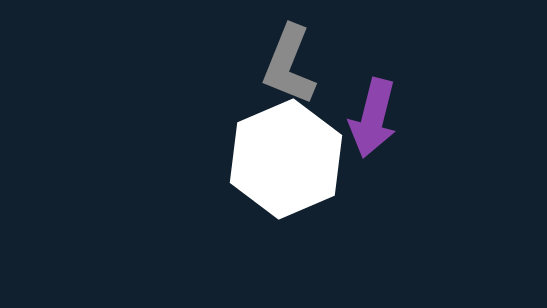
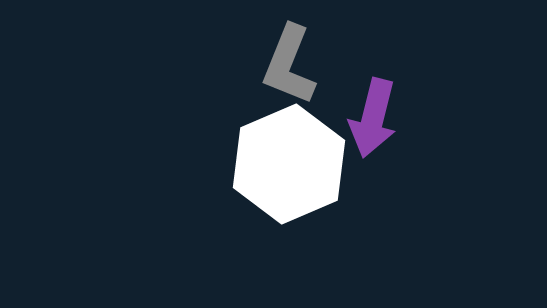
white hexagon: moved 3 px right, 5 px down
